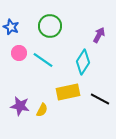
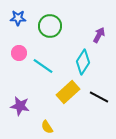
blue star: moved 7 px right, 9 px up; rotated 21 degrees counterclockwise
cyan line: moved 6 px down
yellow rectangle: rotated 30 degrees counterclockwise
black line: moved 1 px left, 2 px up
yellow semicircle: moved 5 px right, 17 px down; rotated 120 degrees clockwise
